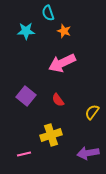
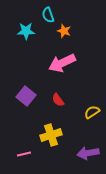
cyan semicircle: moved 2 px down
yellow semicircle: rotated 21 degrees clockwise
